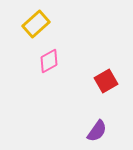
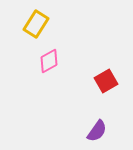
yellow rectangle: rotated 16 degrees counterclockwise
